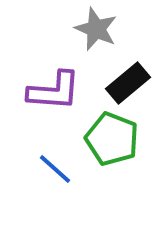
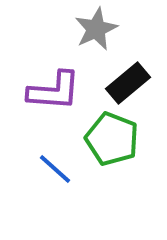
gray star: rotated 24 degrees clockwise
